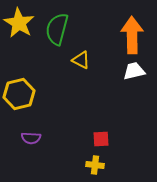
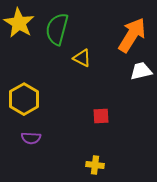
orange arrow: rotated 33 degrees clockwise
yellow triangle: moved 1 px right, 2 px up
white trapezoid: moved 7 px right
yellow hexagon: moved 5 px right, 5 px down; rotated 16 degrees counterclockwise
red square: moved 23 px up
